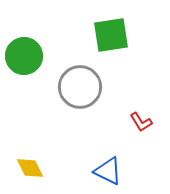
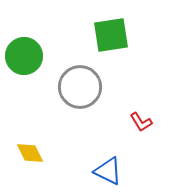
yellow diamond: moved 15 px up
